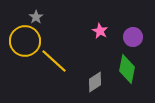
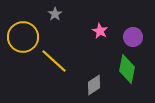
gray star: moved 19 px right, 3 px up
yellow circle: moved 2 px left, 4 px up
gray diamond: moved 1 px left, 3 px down
